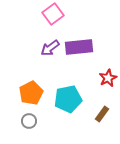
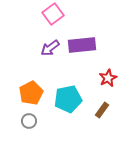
purple rectangle: moved 3 px right, 2 px up
brown rectangle: moved 4 px up
